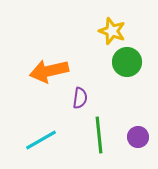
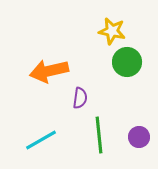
yellow star: rotated 8 degrees counterclockwise
purple circle: moved 1 px right
